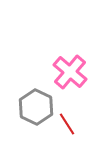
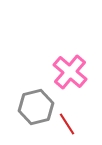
gray hexagon: rotated 20 degrees clockwise
